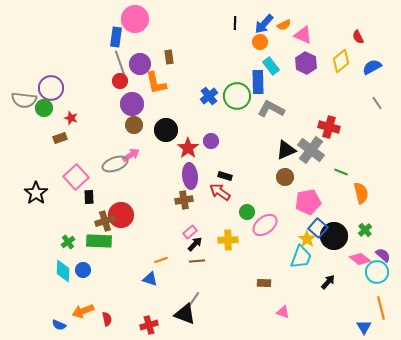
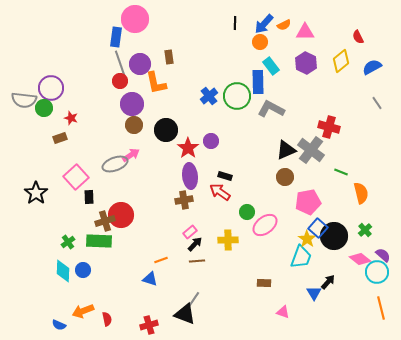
pink triangle at (303, 35): moved 2 px right, 3 px up; rotated 24 degrees counterclockwise
blue triangle at (364, 327): moved 50 px left, 34 px up
